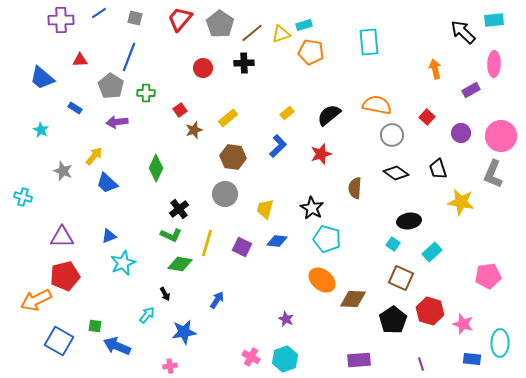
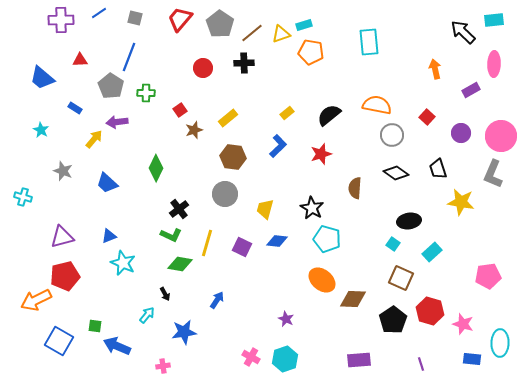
yellow arrow at (94, 156): moved 17 px up
purple triangle at (62, 237): rotated 15 degrees counterclockwise
cyan star at (123, 263): rotated 25 degrees counterclockwise
pink cross at (170, 366): moved 7 px left
